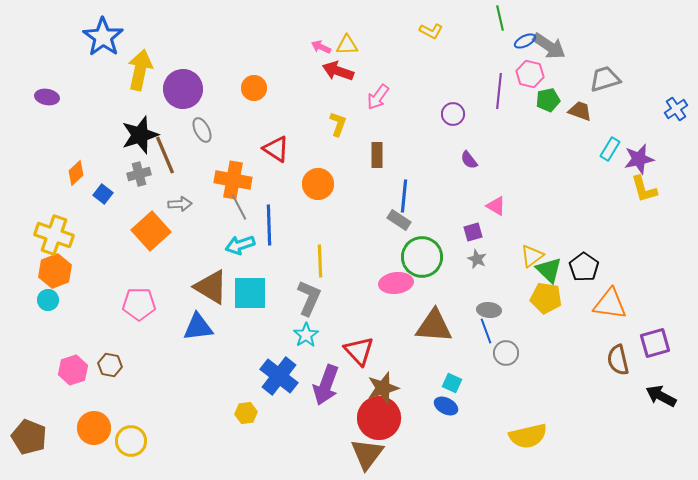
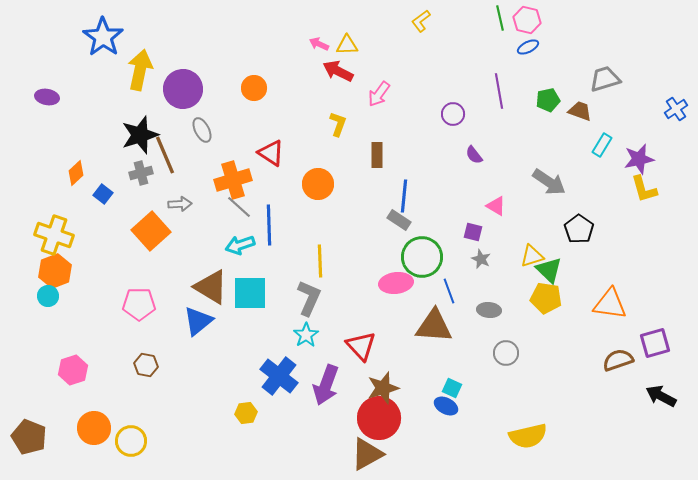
yellow L-shape at (431, 31): moved 10 px left, 10 px up; rotated 115 degrees clockwise
blue ellipse at (525, 41): moved 3 px right, 6 px down
gray arrow at (549, 46): moved 136 px down
pink arrow at (321, 47): moved 2 px left, 3 px up
red arrow at (338, 71): rotated 8 degrees clockwise
pink hexagon at (530, 74): moved 3 px left, 54 px up
purple line at (499, 91): rotated 16 degrees counterclockwise
pink arrow at (378, 97): moved 1 px right, 3 px up
red triangle at (276, 149): moved 5 px left, 4 px down
cyan rectangle at (610, 149): moved 8 px left, 4 px up
purple semicircle at (469, 160): moved 5 px right, 5 px up
gray cross at (139, 174): moved 2 px right, 1 px up
orange cross at (233, 180): rotated 27 degrees counterclockwise
gray line at (239, 207): rotated 20 degrees counterclockwise
purple square at (473, 232): rotated 30 degrees clockwise
yellow triangle at (532, 256): rotated 20 degrees clockwise
gray star at (477, 259): moved 4 px right
black pentagon at (584, 267): moved 5 px left, 38 px up
cyan circle at (48, 300): moved 4 px up
blue triangle at (198, 327): moved 6 px up; rotated 32 degrees counterclockwise
blue line at (486, 331): moved 37 px left, 40 px up
red triangle at (359, 351): moved 2 px right, 5 px up
brown semicircle at (618, 360): rotated 84 degrees clockwise
brown hexagon at (110, 365): moved 36 px right
cyan square at (452, 383): moved 5 px down
brown triangle at (367, 454): rotated 24 degrees clockwise
